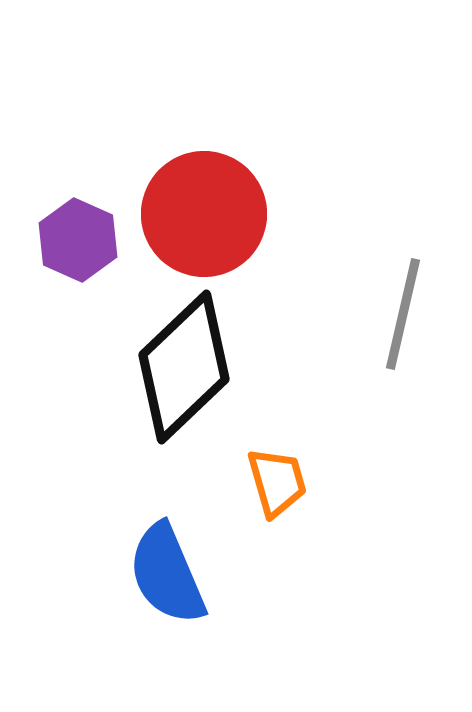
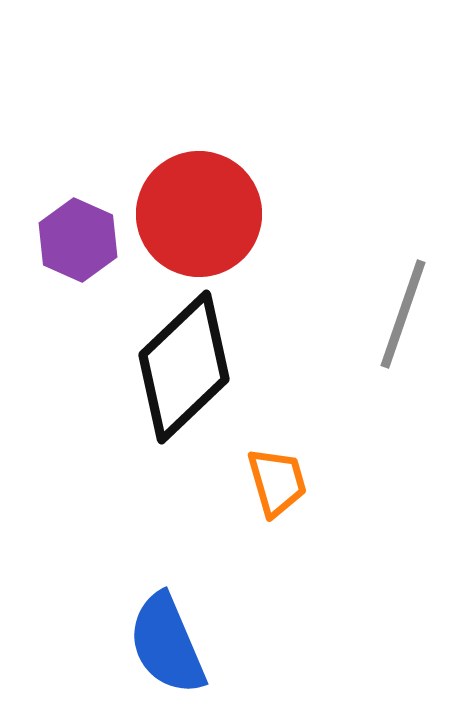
red circle: moved 5 px left
gray line: rotated 6 degrees clockwise
blue semicircle: moved 70 px down
